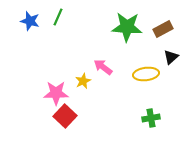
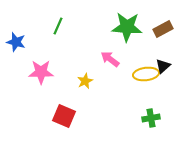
green line: moved 9 px down
blue star: moved 14 px left, 21 px down
black triangle: moved 8 px left, 9 px down
pink arrow: moved 7 px right, 8 px up
yellow star: moved 2 px right
pink star: moved 15 px left, 21 px up
red square: moved 1 px left; rotated 20 degrees counterclockwise
